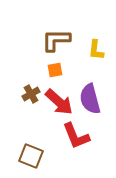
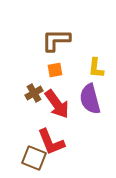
yellow L-shape: moved 18 px down
brown cross: moved 3 px right, 1 px up
red arrow: moved 2 px left, 2 px down; rotated 12 degrees clockwise
red L-shape: moved 25 px left, 6 px down
brown square: moved 3 px right, 2 px down
